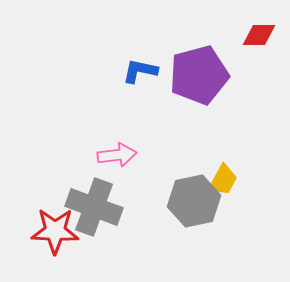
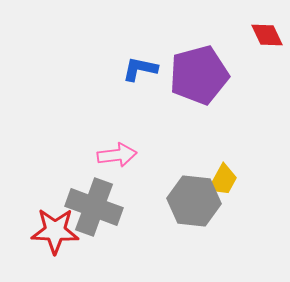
red diamond: moved 8 px right; rotated 64 degrees clockwise
blue L-shape: moved 2 px up
gray hexagon: rotated 18 degrees clockwise
